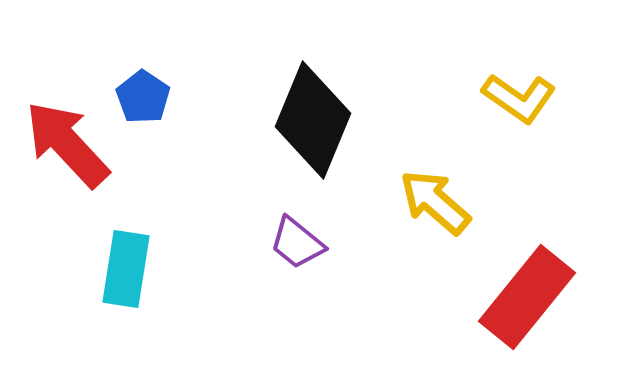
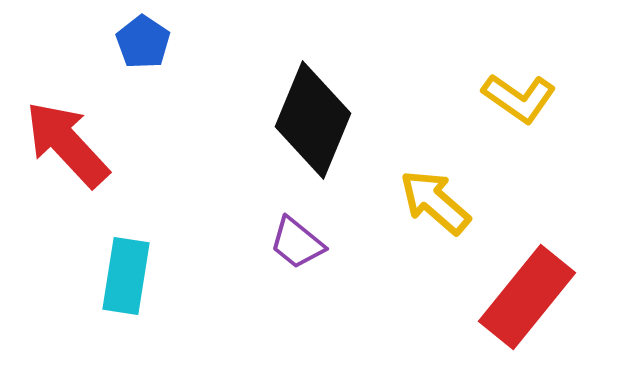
blue pentagon: moved 55 px up
cyan rectangle: moved 7 px down
